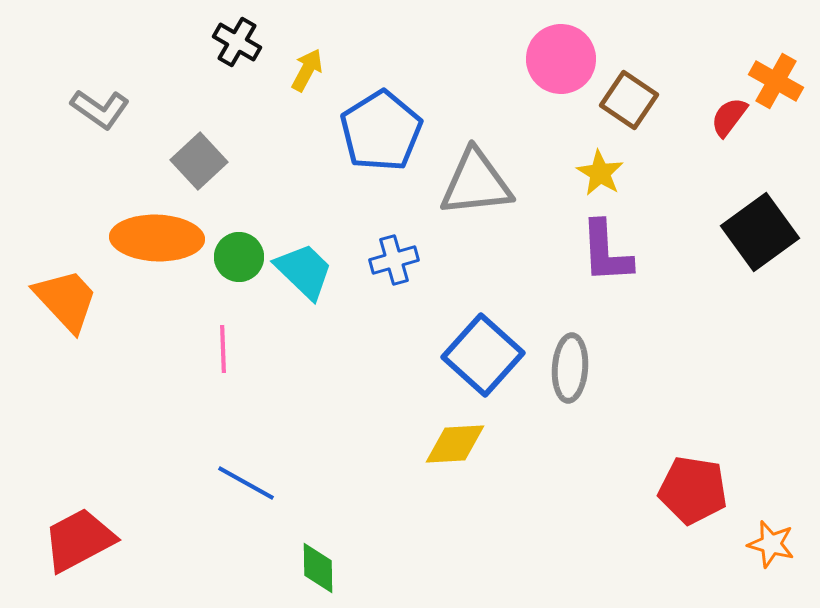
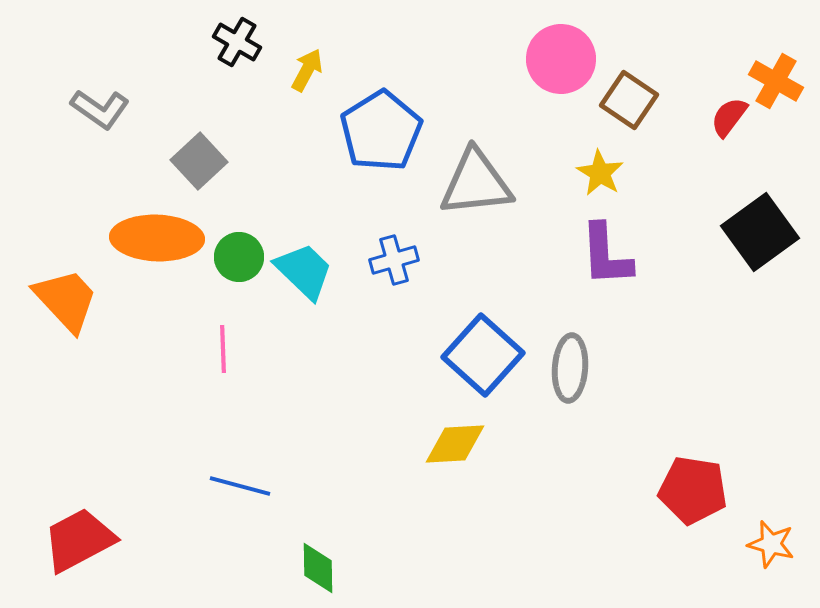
purple L-shape: moved 3 px down
blue line: moved 6 px left, 3 px down; rotated 14 degrees counterclockwise
